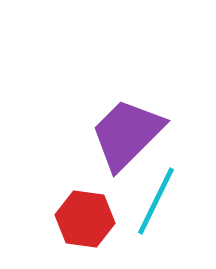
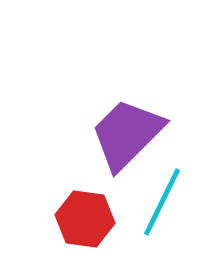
cyan line: moved 6 px right, 1 px down
